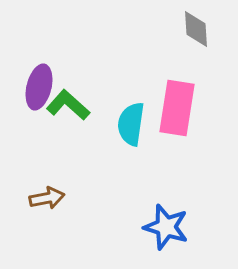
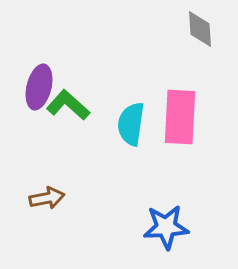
gray diamond: moved 4 px right
pink rectangle: moved 3 px right, 9 px down; rotated 6 degrees counterclockwise
blue star: rotated 21 degrees counterclockwise
